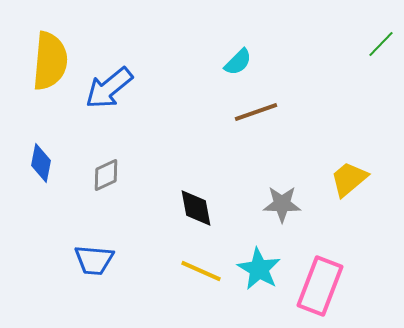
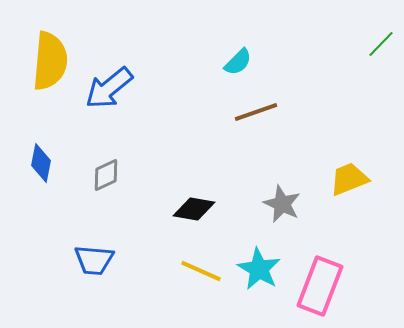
yellow trapezoid: rotated 18 degrees clockwise
gray star: rotated 24 degrees clockwise
black diamond: moved 2 px left, 1 px down; rotated 69 degrees counterclockwise
